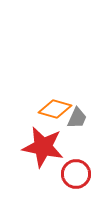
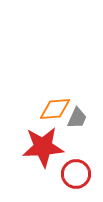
orange diamond: rotated 20 degrees counterclockwise
red star: rotated 15 degrees counterclockwise
